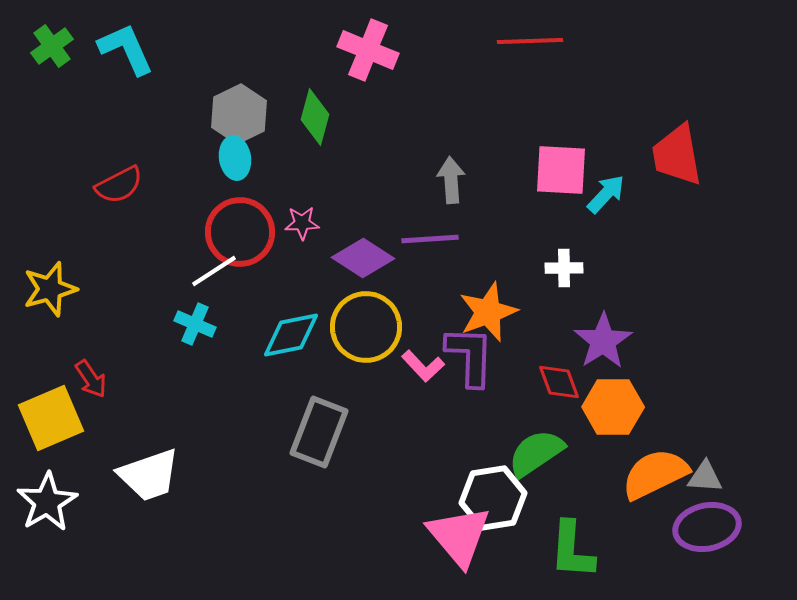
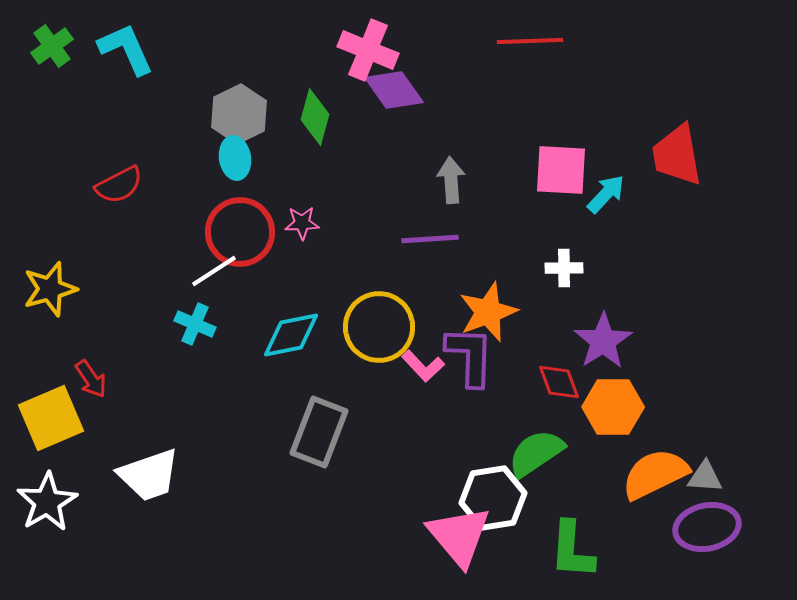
purple diamond: moved 31 px right, 168 px up; rotated 22 degrees clockwise
yellow circle: moved 13 px right
